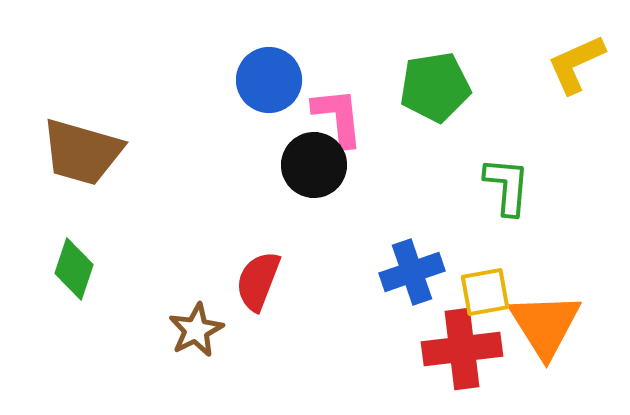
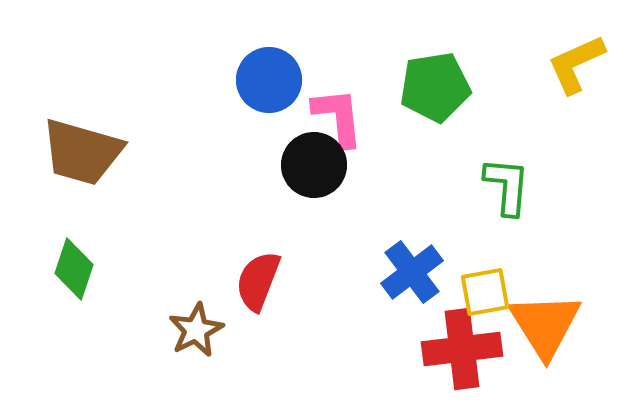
blue cross: rotated 18 degrees counterclockwise
